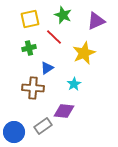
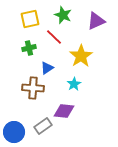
yellow star: moved 3 px left, 3 px down; rotated 10 degrees counterclockwise
